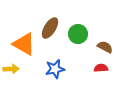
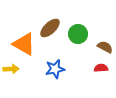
brown ellipse: rotated 15 degrees clockwise
